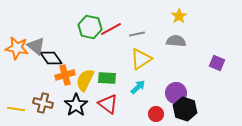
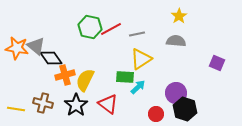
green rectangle: moved 18 px right, 1 px up
